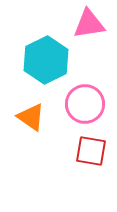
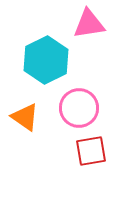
pink circle: moved 6 px left, 4 px down
orange triangle: moved 6 px left
red square: rotated 20 degrees counterclockwise
